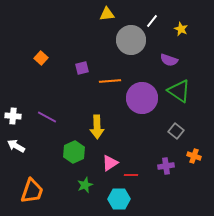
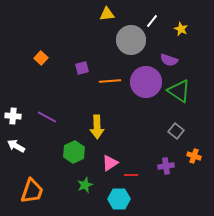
purple circle: moved 4 px right, 16 px up
